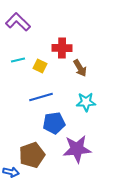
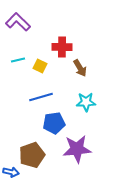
red cross: moved 1 px up
